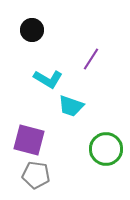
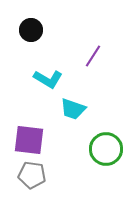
black circle: moved 1 px left
purple line: moved 2 px right, 3 px up
cyan trapezoid: moved 2 px right, 3 px down
purple square: rotated 8 degrees counterclockwise
gray pentagon: moved 4 px left
